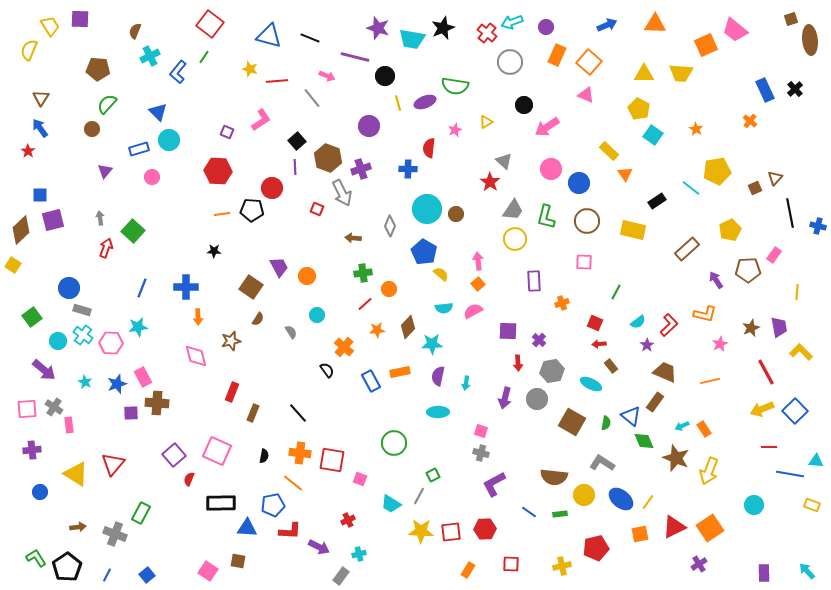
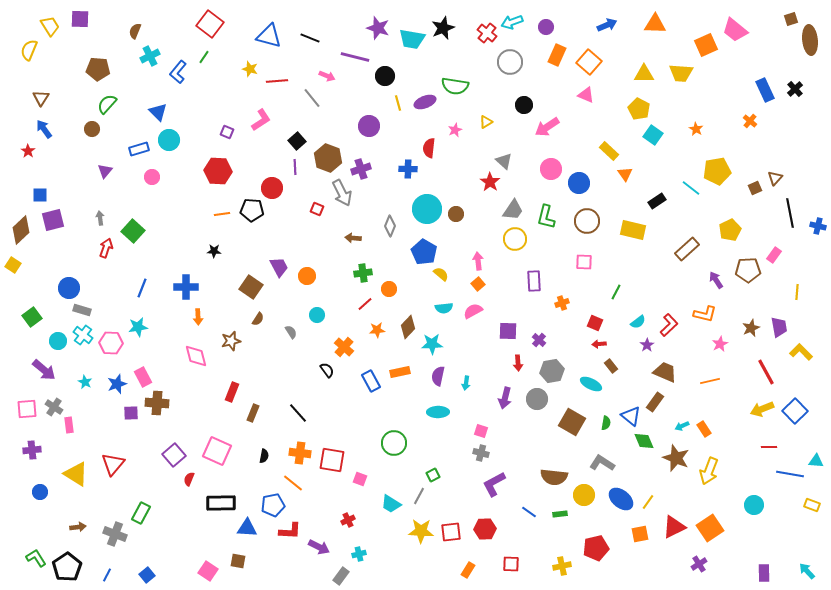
blue arrow at (40, 128): moved 4 px right, 1 px down
